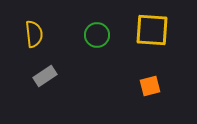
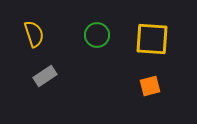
yellow square: moved 9 px down
yellow semicircle: rotated 12 degrees counterclockwise
